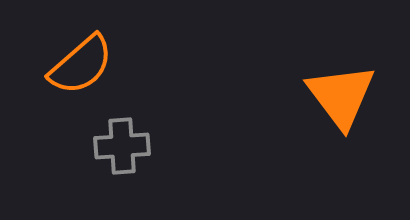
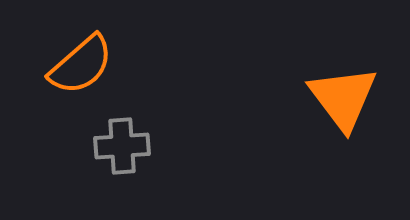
orange triangle: moved 2 px right, 2 px down
